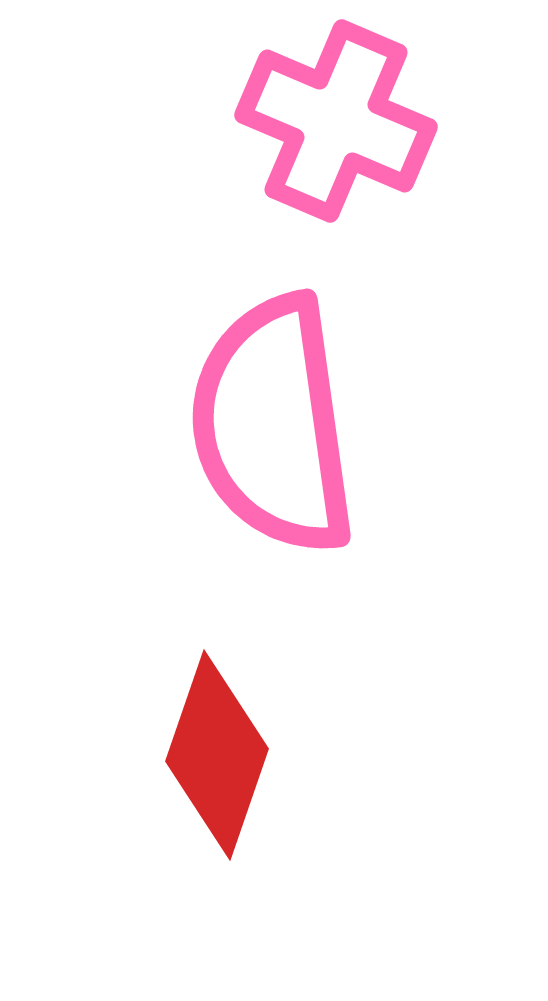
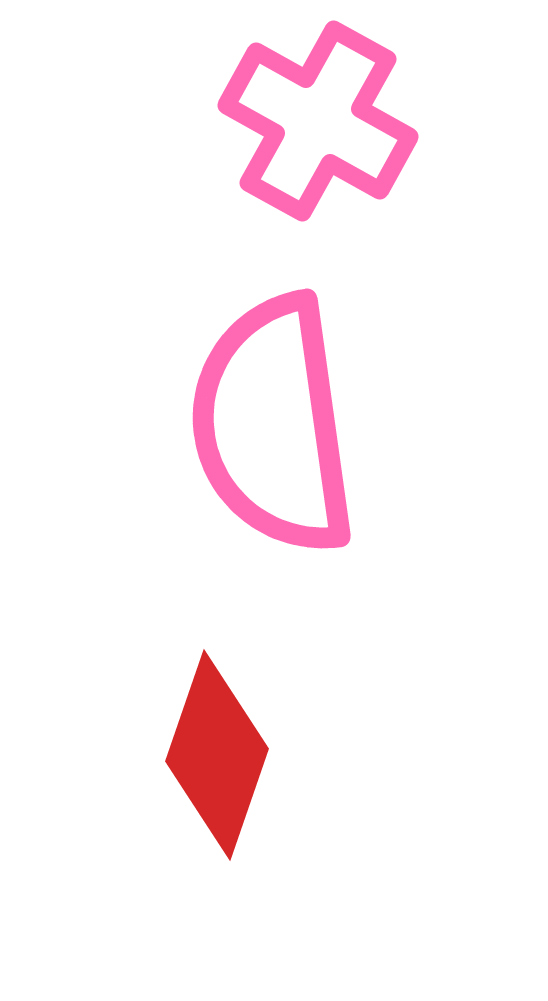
pink cross: moved 18 px left; rotated 6 degrees clockwise
